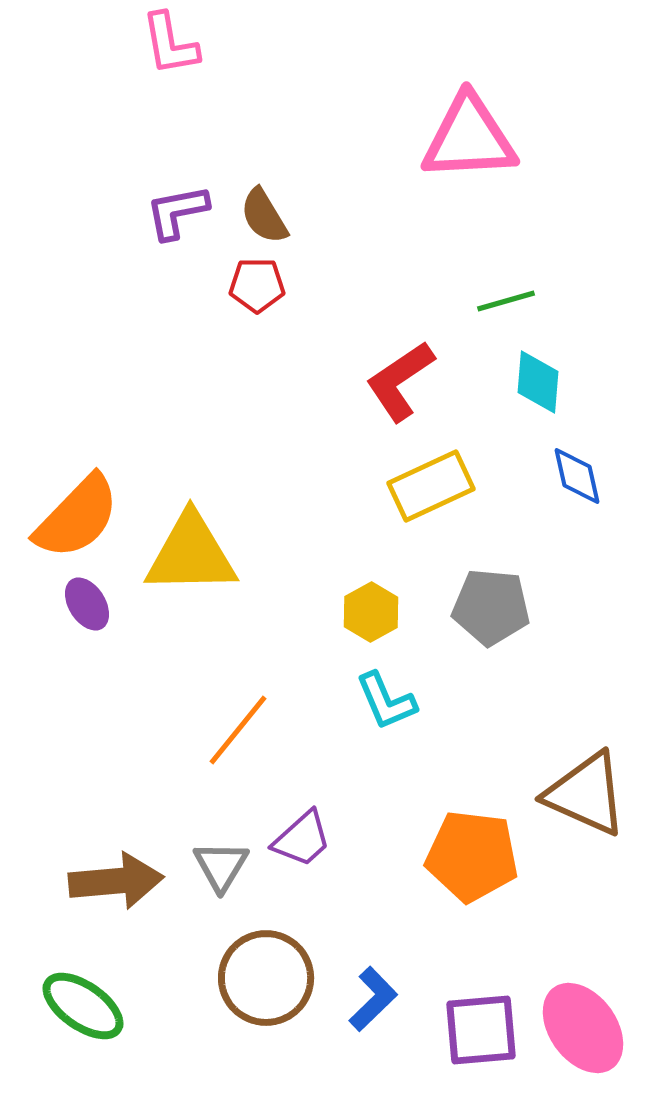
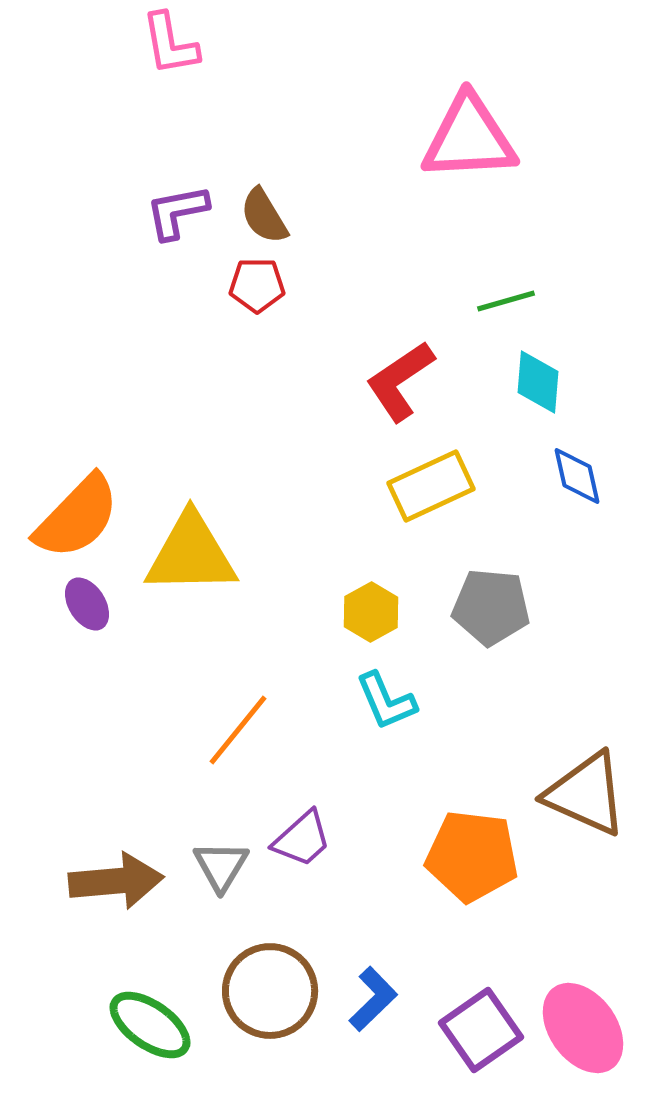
brown circle: moved 4 px right, 13 px down
green ellipse: moved 67 px right, 19 px down
purple square: rotated 30 degrees counterclockwise
